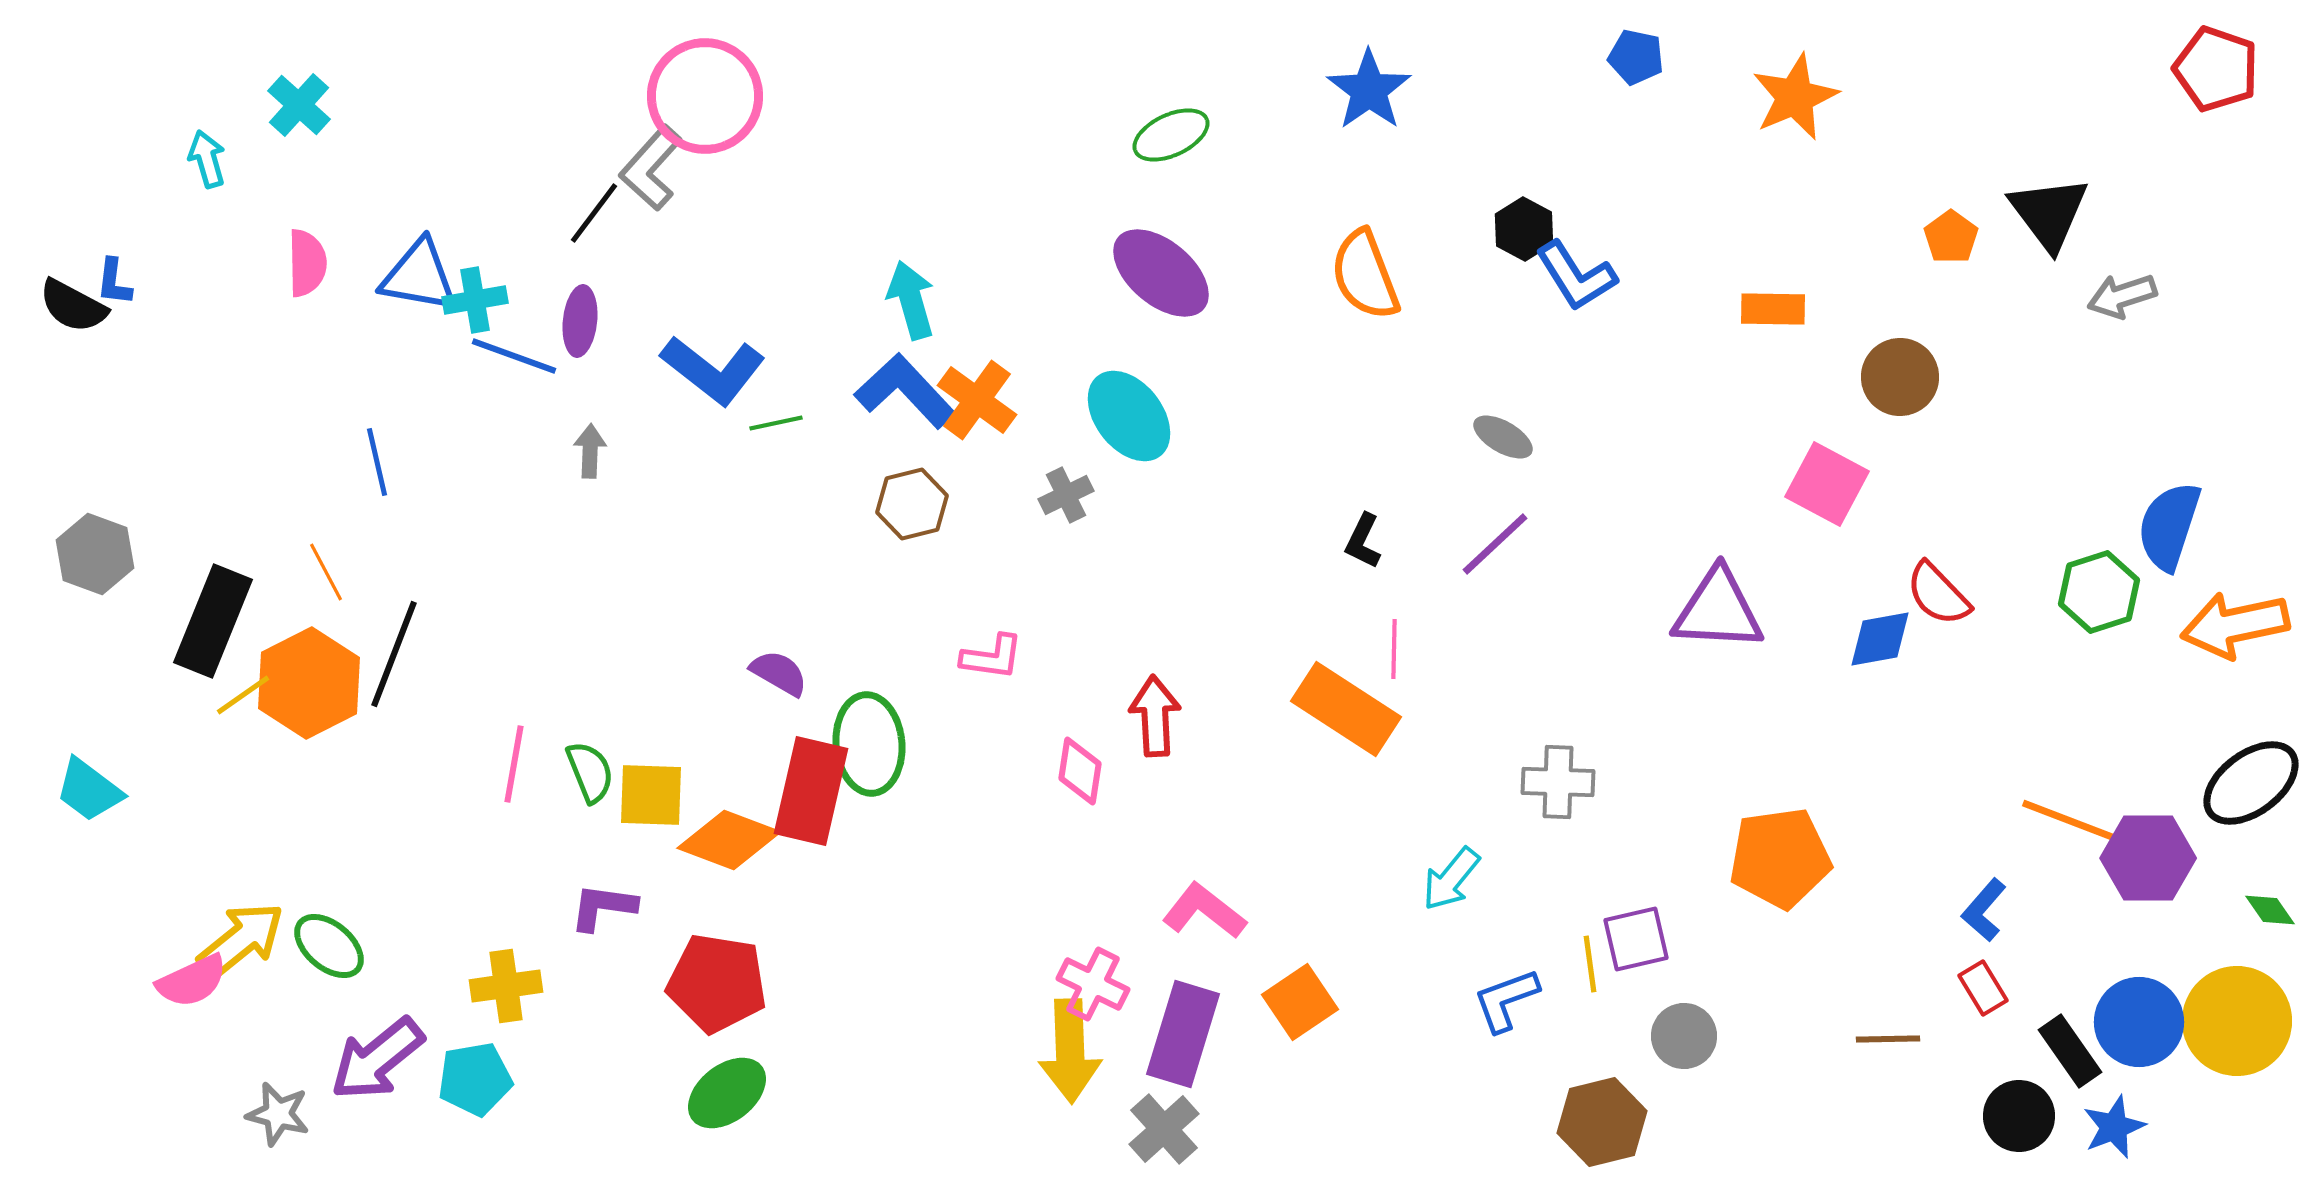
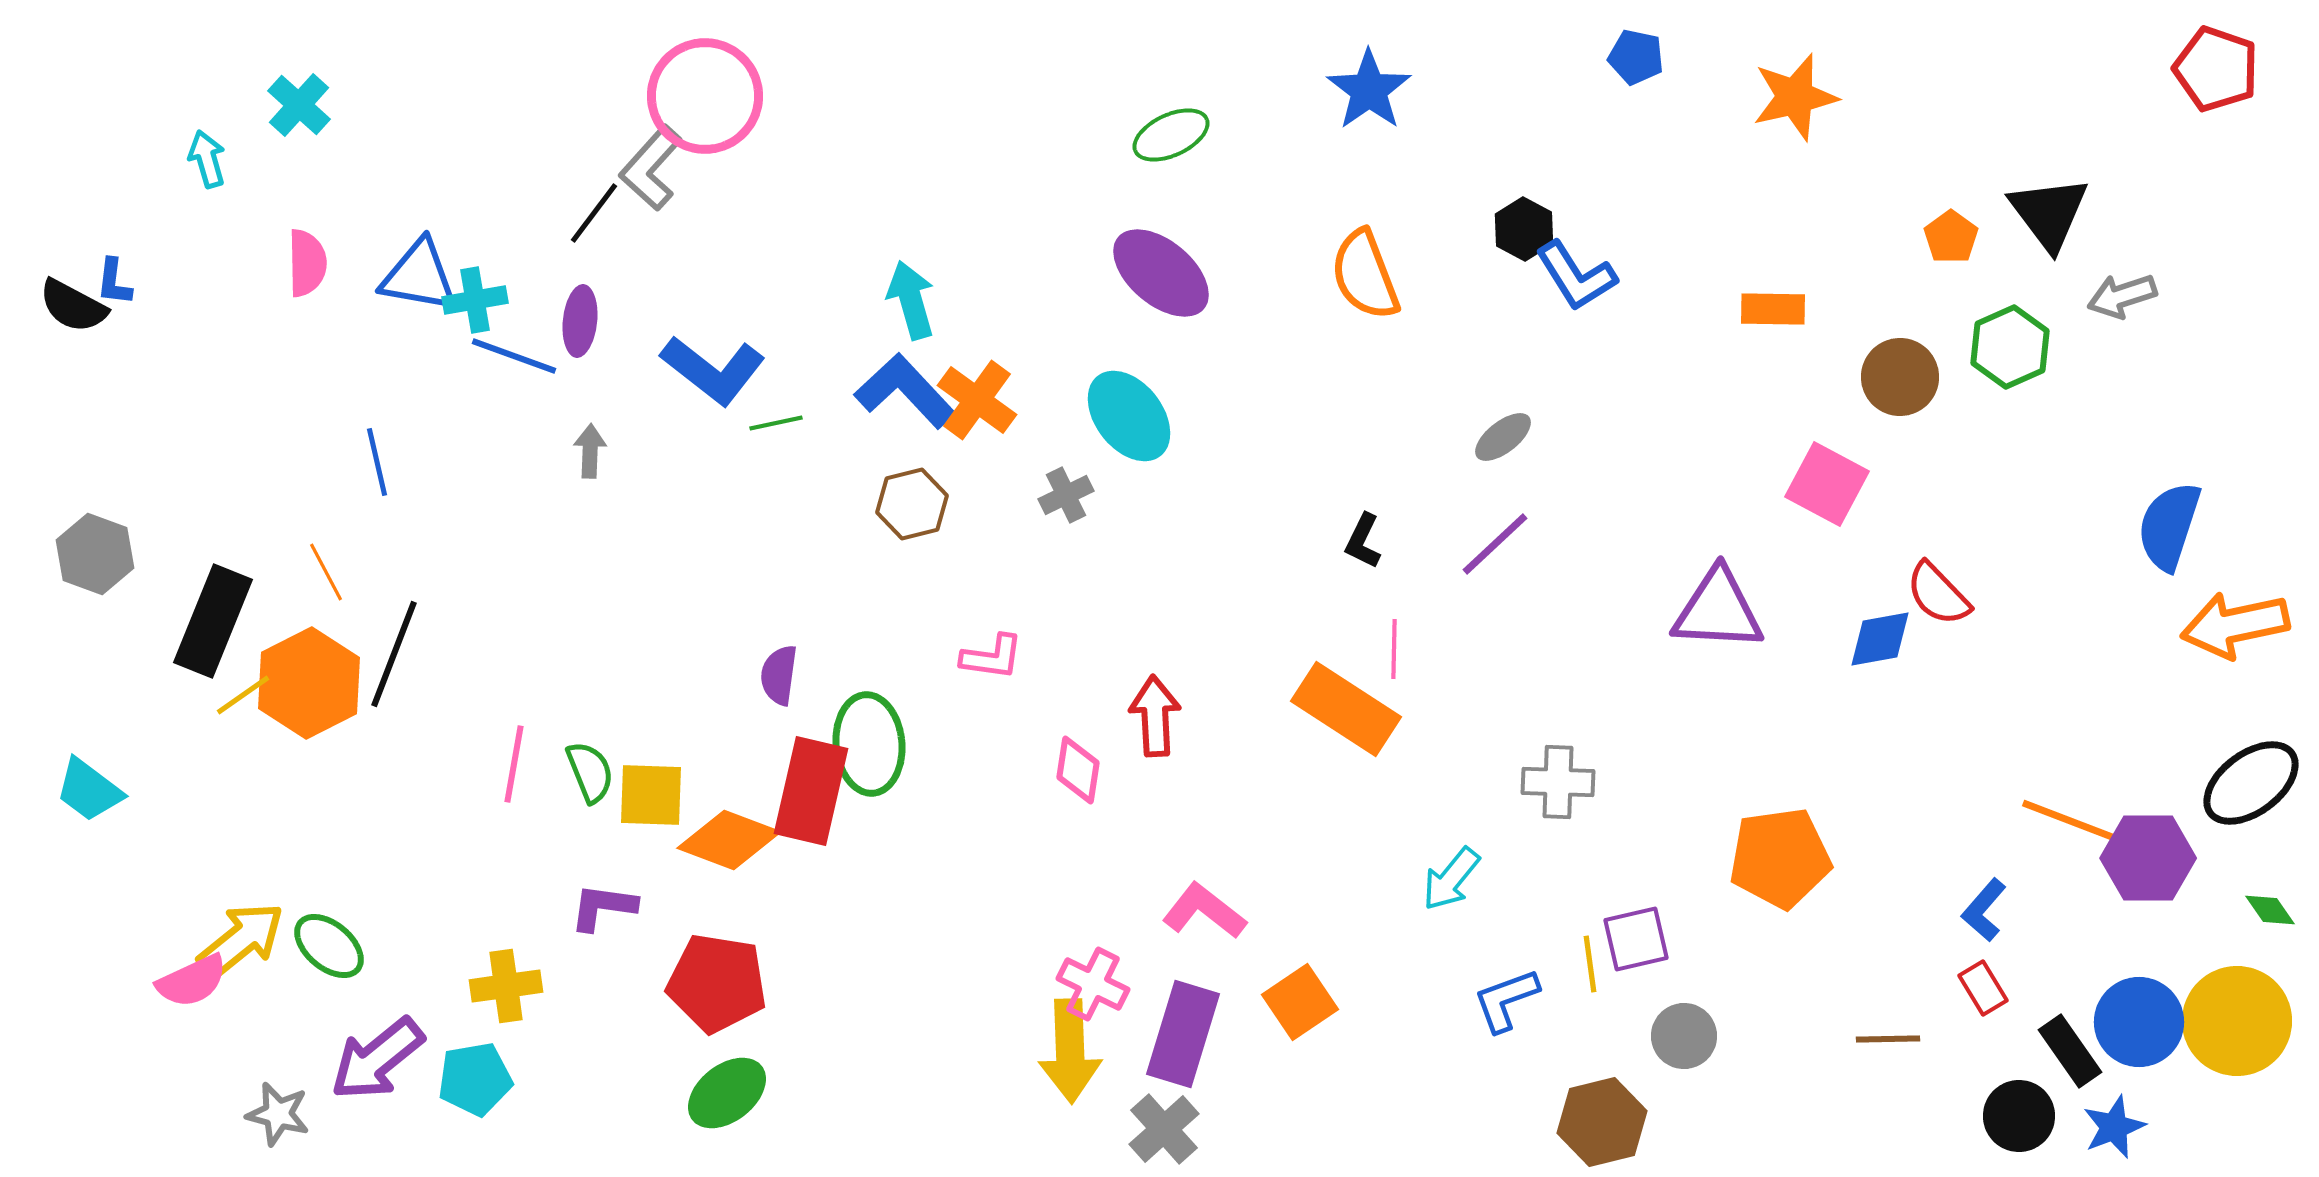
orange star at (1795, 97): rotated 10 degrees clockwise
gray ellipse at (1503, 437): rotated 68 degrees counterclockwise
green hexagon at (2099, 592): moved 89 px left, 245 px up; rotated 6 degrees counterclockwise
purple semicircle at (779, 673): moved 2 px down; rotated 112 degrees counterclockwise
pink diamond at (1080, 771): moved 2 px left, 1 px up
